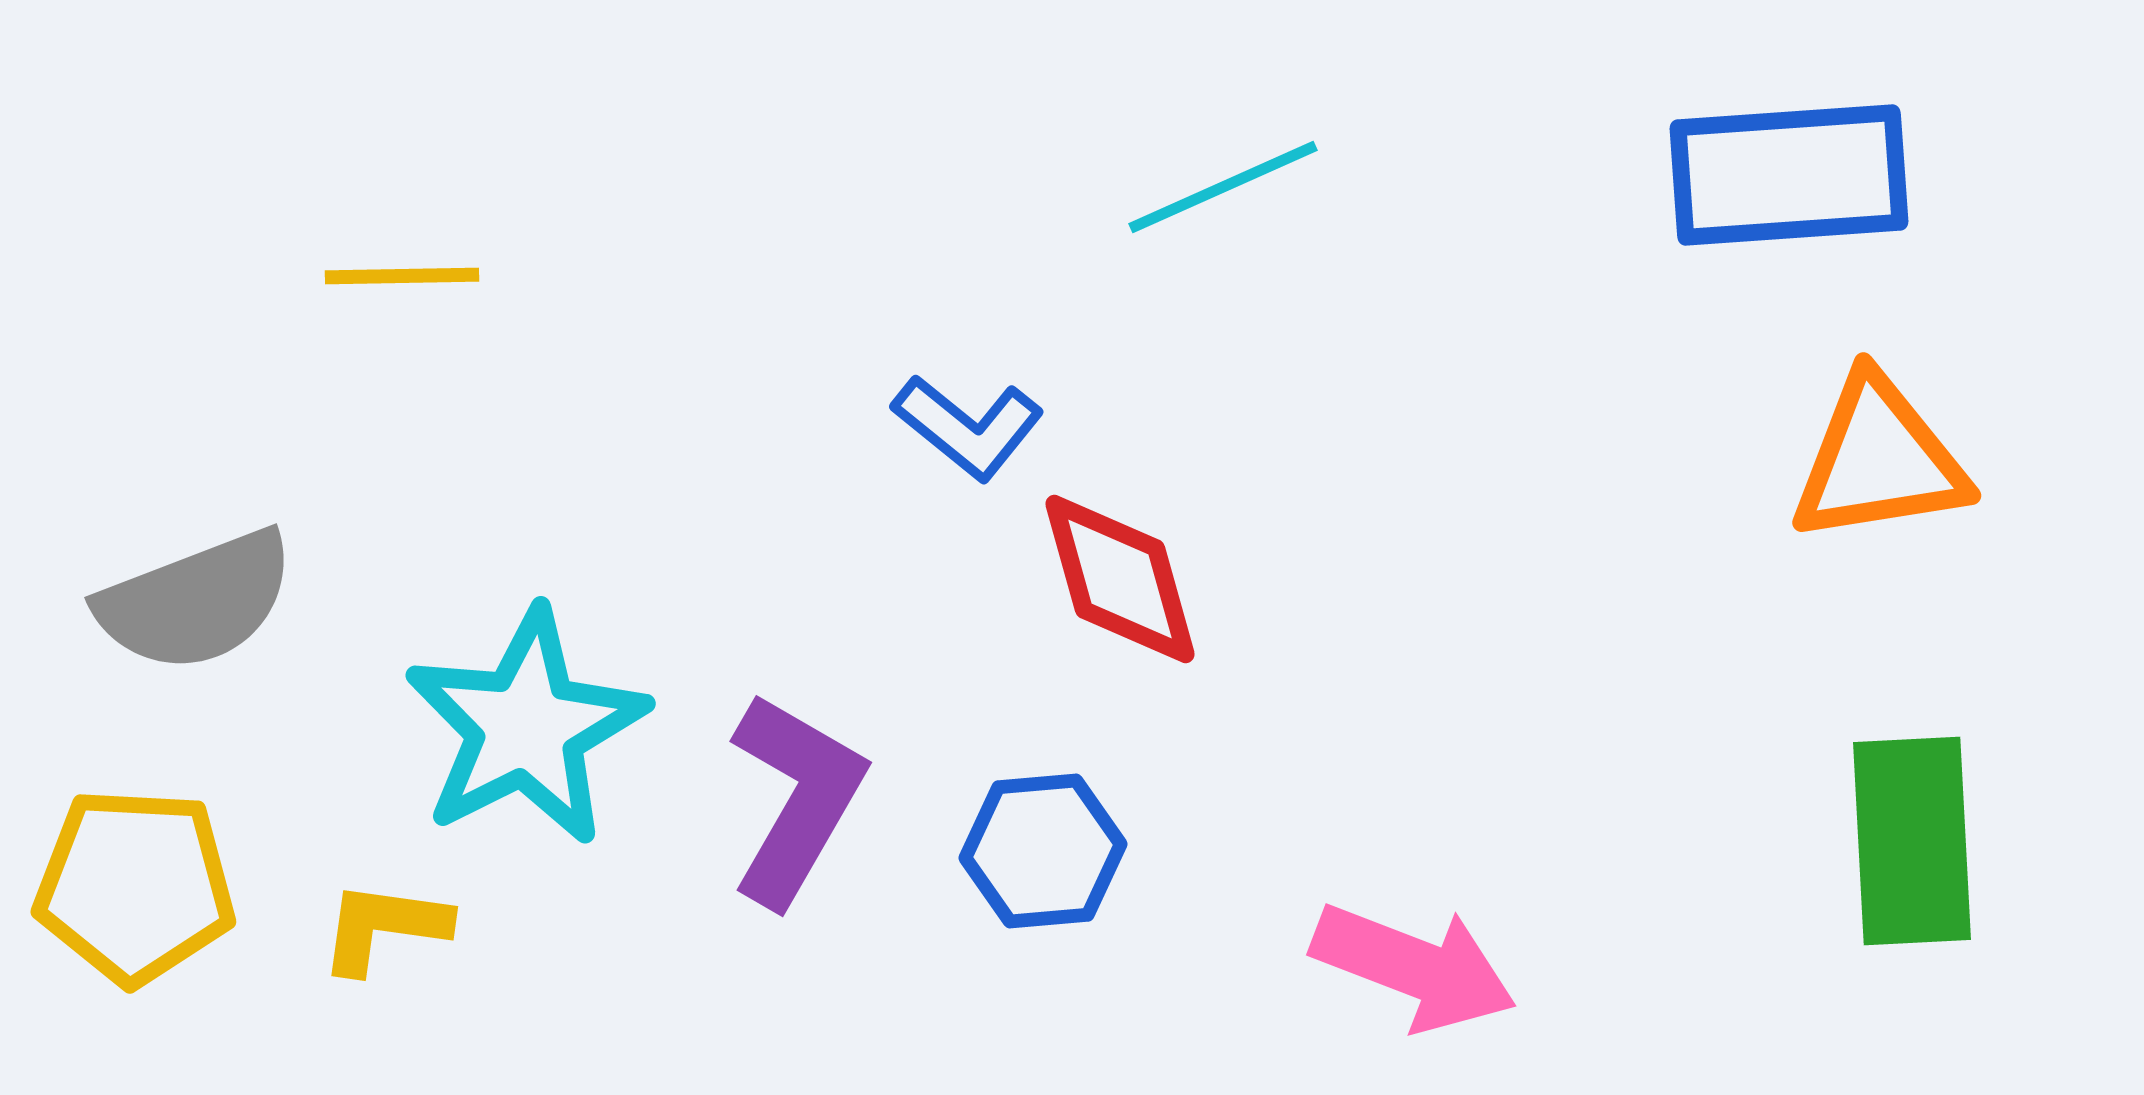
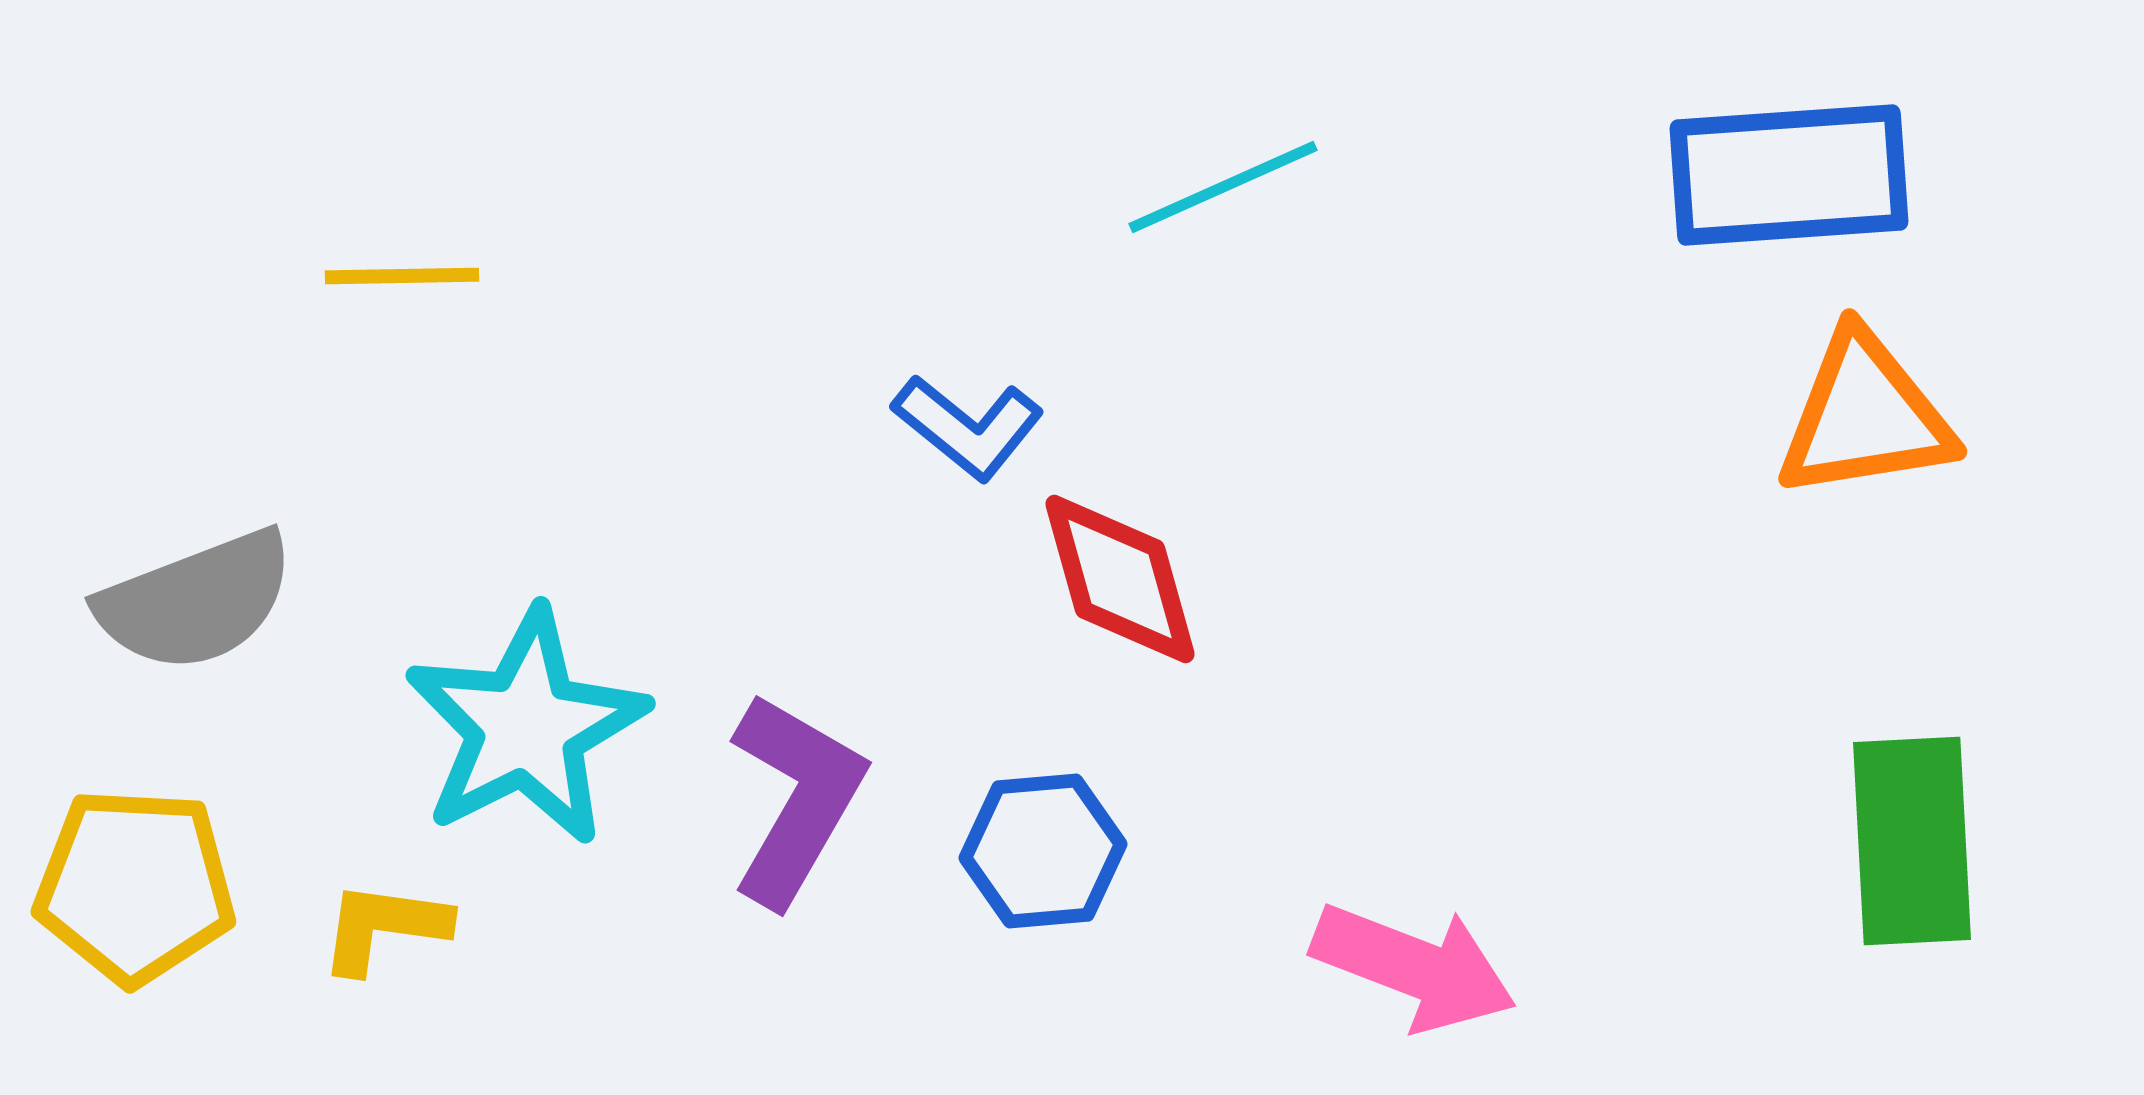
orange triangle: moved 14 px left, 44 px up
